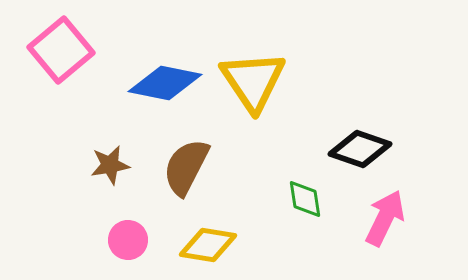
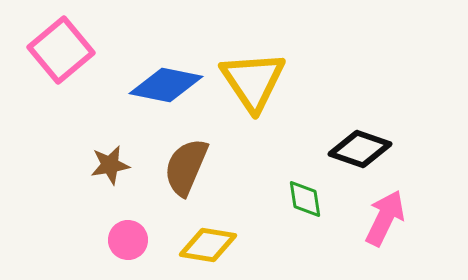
blue diamond: moved 1 px right, 2 px down
brown semicircle: rotated 4 degrees counterclockwise
